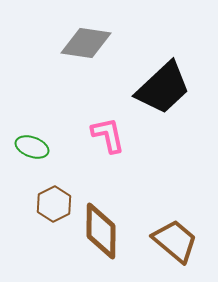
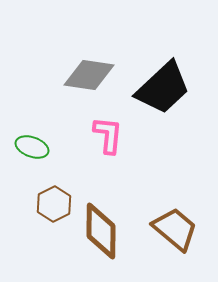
gray diamond: moved 3 px right, 32 px down
pink L-shape: rotated 18 degrees clockwise
brown trapezoid: moved 12 px up
